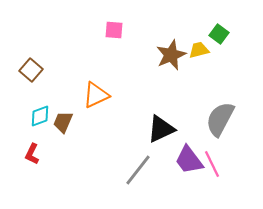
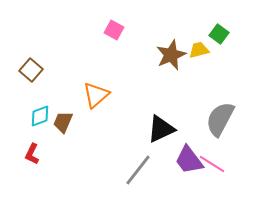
pink square: rotated 24 degrees clockwise
orange triangle: rotated 16 degrees counterclockwise
pink line: rotated 32 degrees counterclockwise
